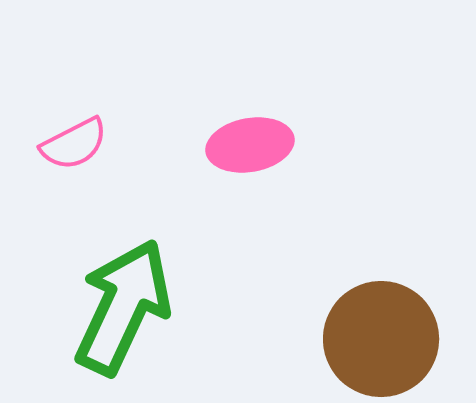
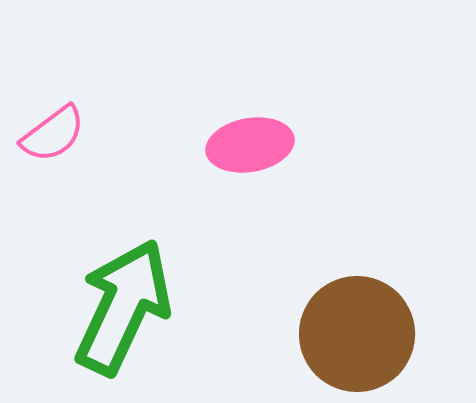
pink semicircle: moved 21 px left, 10 px up; rotated 10 degrees counterclockwise
brown circle: moved 24 px left, 5 px up
